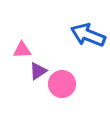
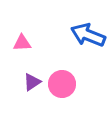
pink triangle: moved 7 px up
purple triangle: moved 6 px left, 11 px down
